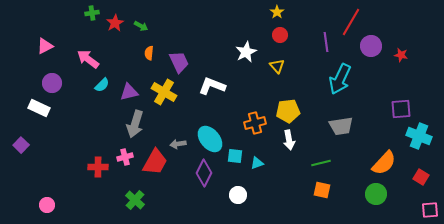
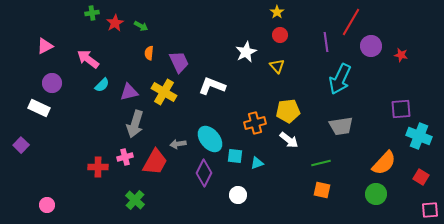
white arrow at (289, 140): rotated 42 degrees counterclockwise
